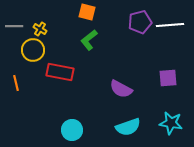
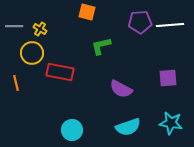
purple pentagon: rotated 10 degrees clockwise
green L-shape: moved 12 px right, 6 px down; rotated 25 degrees clockwise
yellow circle: moved 1 px left, 3 px down
